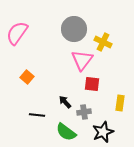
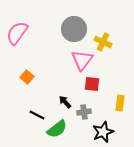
black line: rotated 21 degrees clockwise
green semicircle: moved 9 px left, 3 px up; rotated 75 degrees counterclockwise
